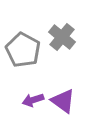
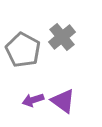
gray cross: rotated 12 degrees clockwise
